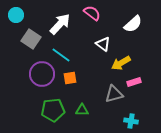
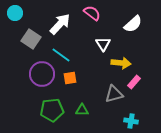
cyan circle: moved 1 px left, 2 px up
white triangle: rotated 21 degrees clockwise
yellow arrow: rotated 144 degrees counterclockwise
pink rectangle: rotated 32 degrees counterclockwise
green pentagon: moved 1 px left
